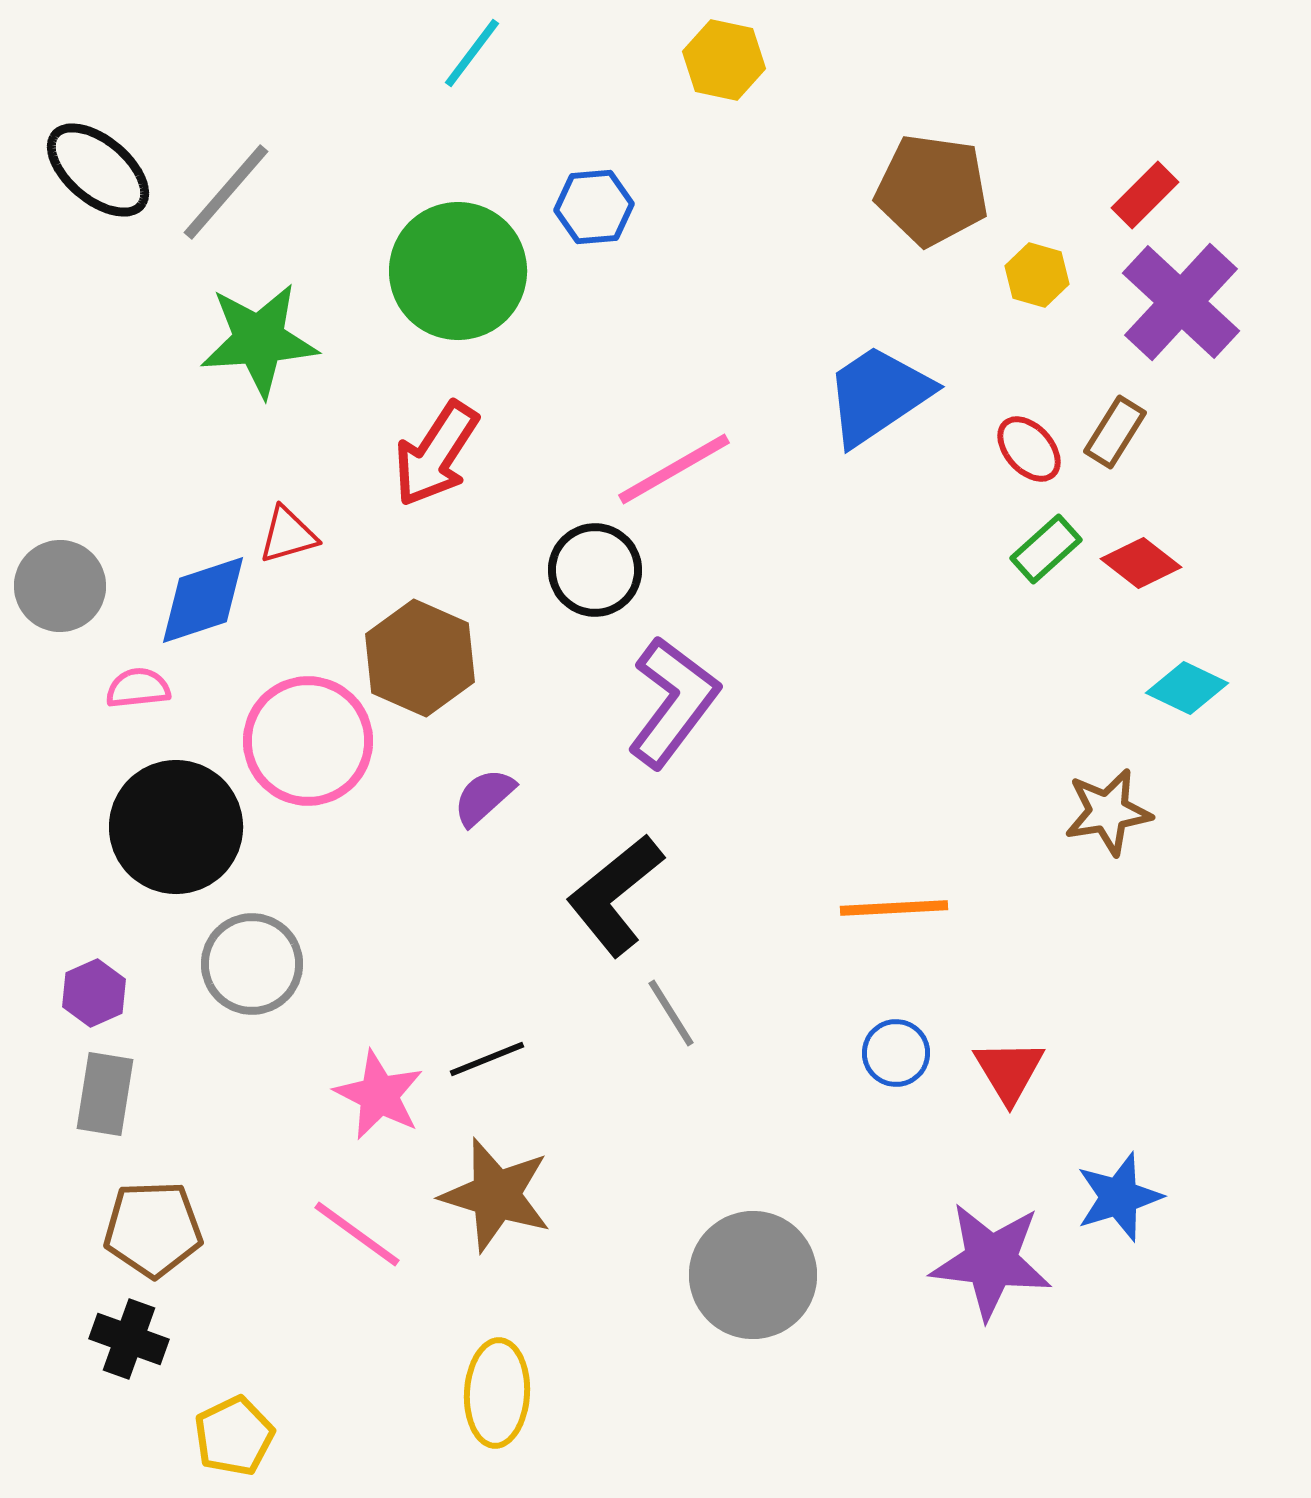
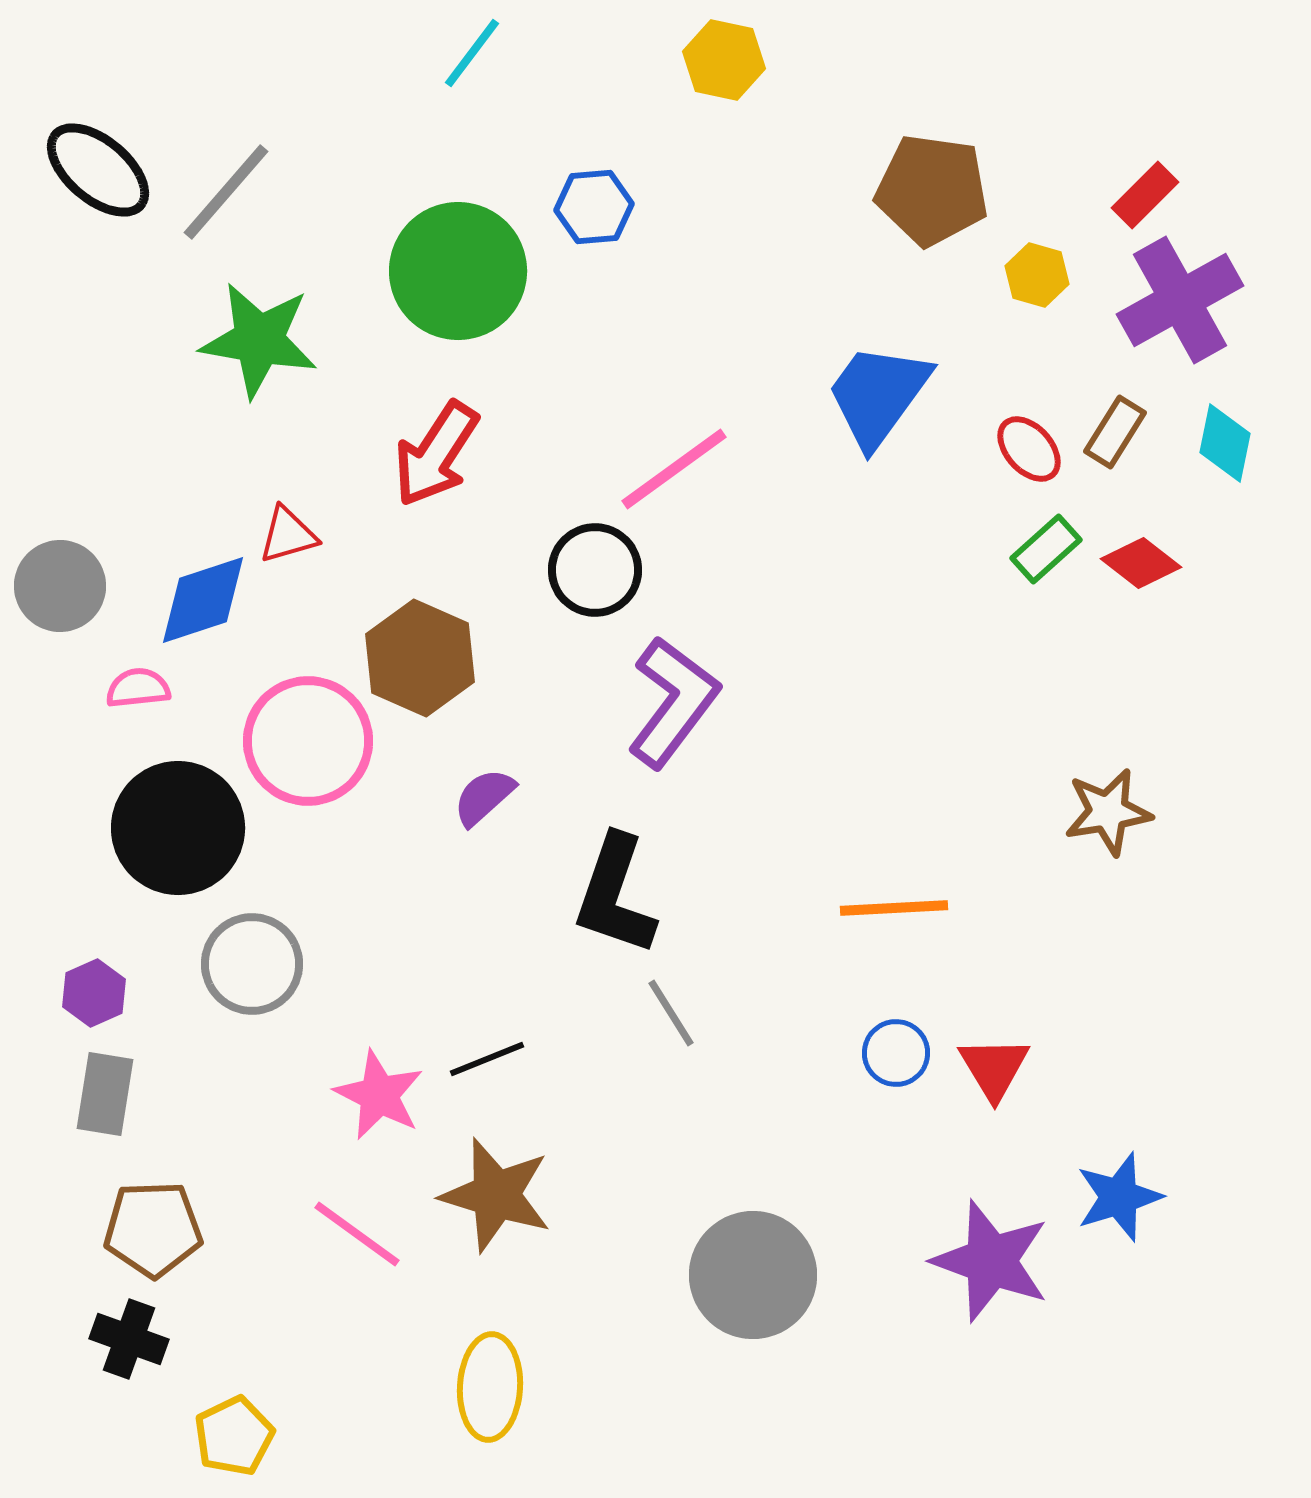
purple cross at (1181, 302): moved 1 px left, 2 px up; rotated 18 degrees clockwise
green star at (259, 340): rotated 14 degrees clockwise
blue trapezoid at (878, 395): rotated 20 degrees counterclockwise
pink line at (674, 469): rotated 6 degrees counterclockwise
cyan diamond at (1187, 688): moved 38 px right, 245 px up; rotated 76 degrees clockwise
black circle at (176, 827): moved 2 px right, 1 px down
black L-shape at (615, 895): rotated 32 degrees counterclockwise
red triangle at (1009, 1071): moved 15 px left, 3 px up
purple star at (991, 1261): rotated 13 degrees clockwise
yellow ellipse at (497, 1393): moved 7 px left, 6 px up
